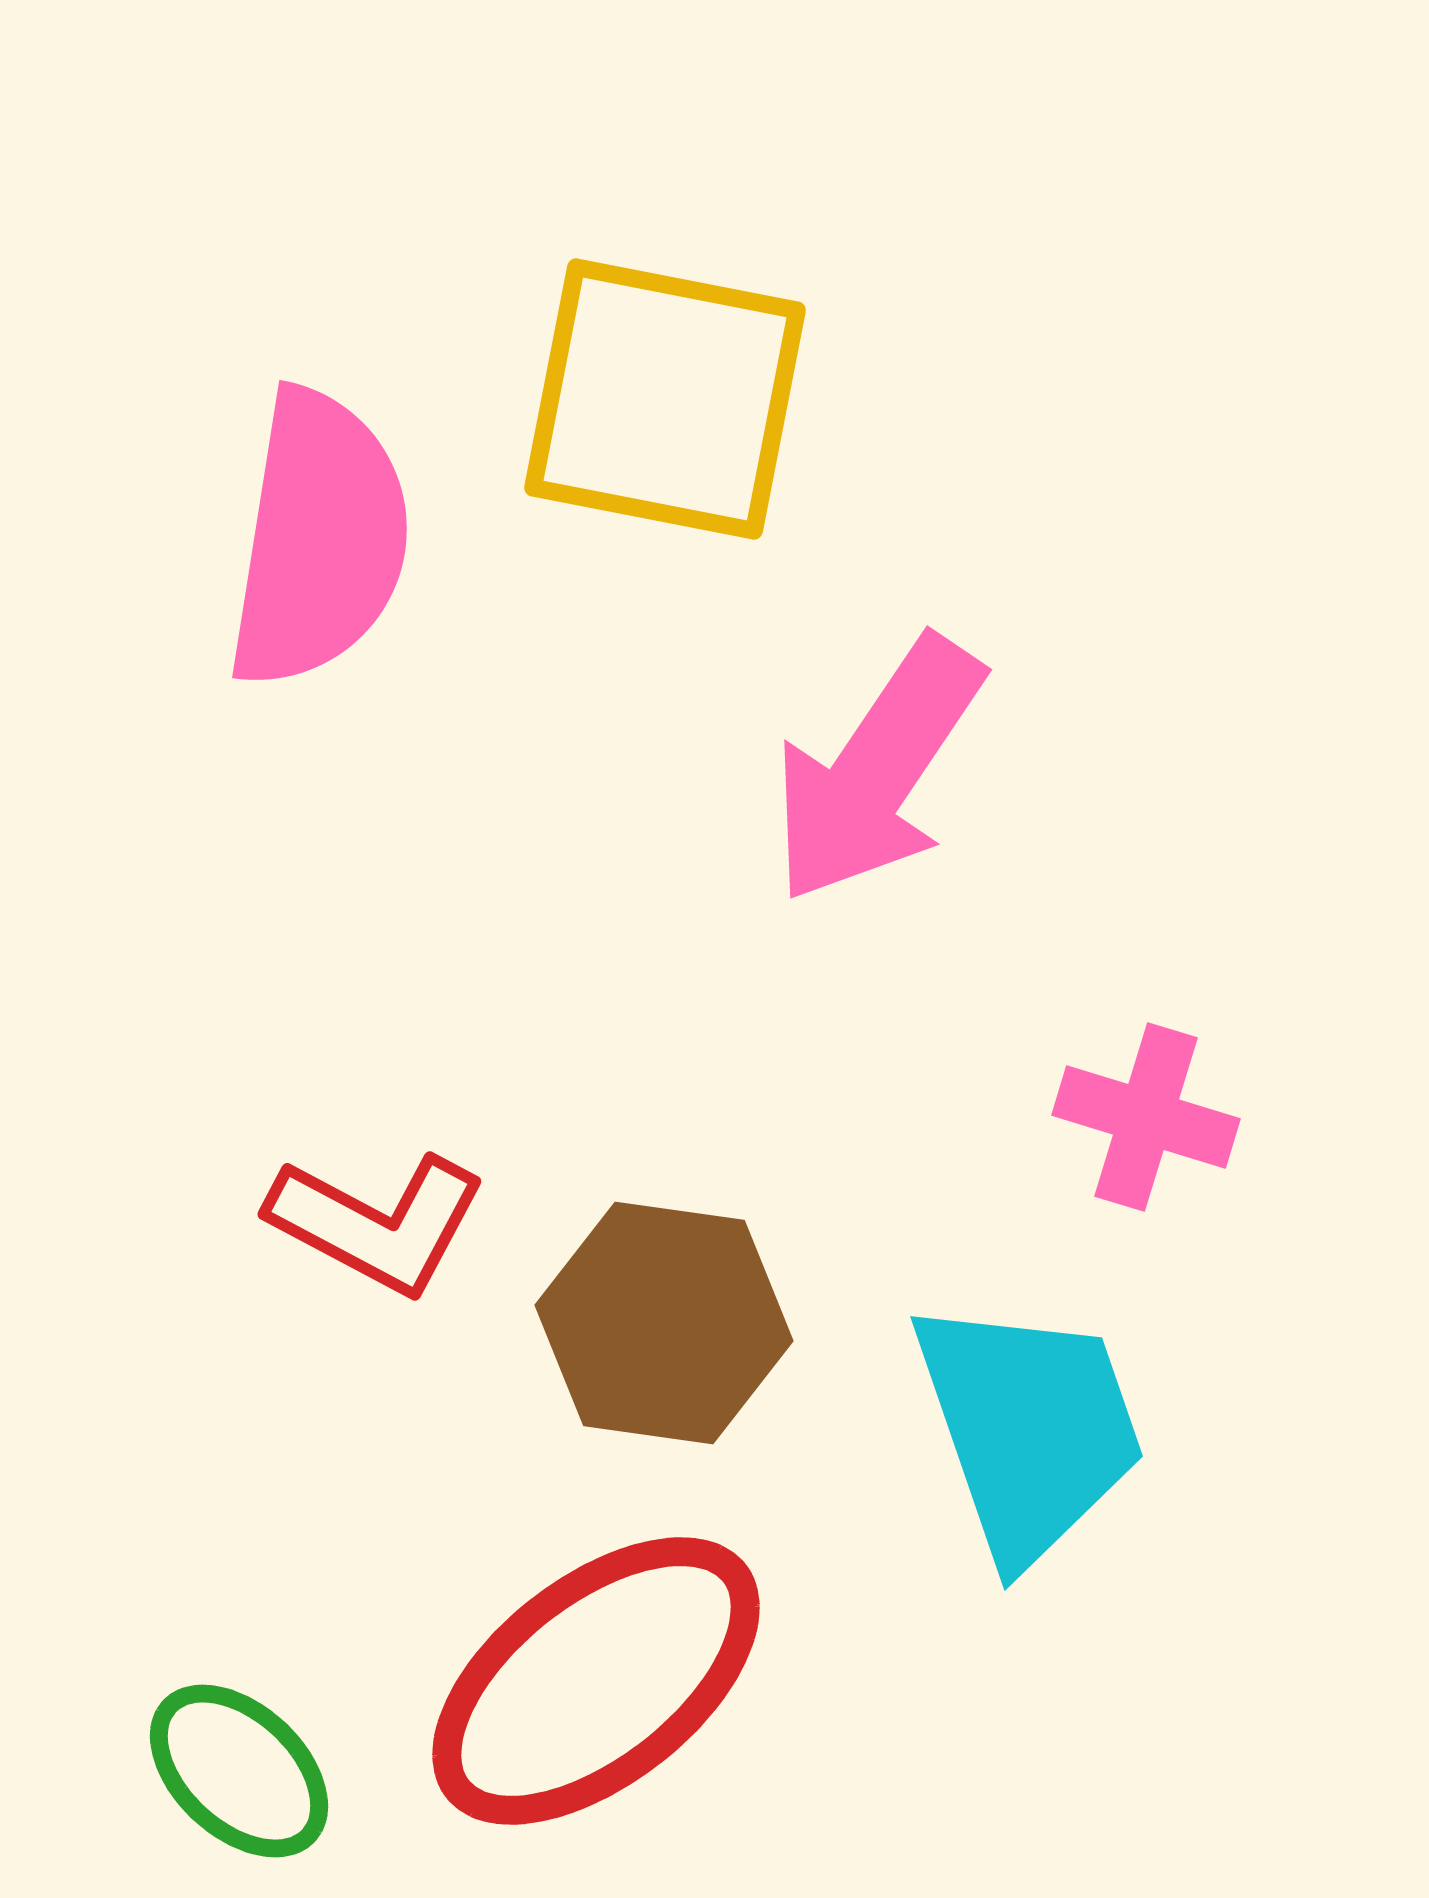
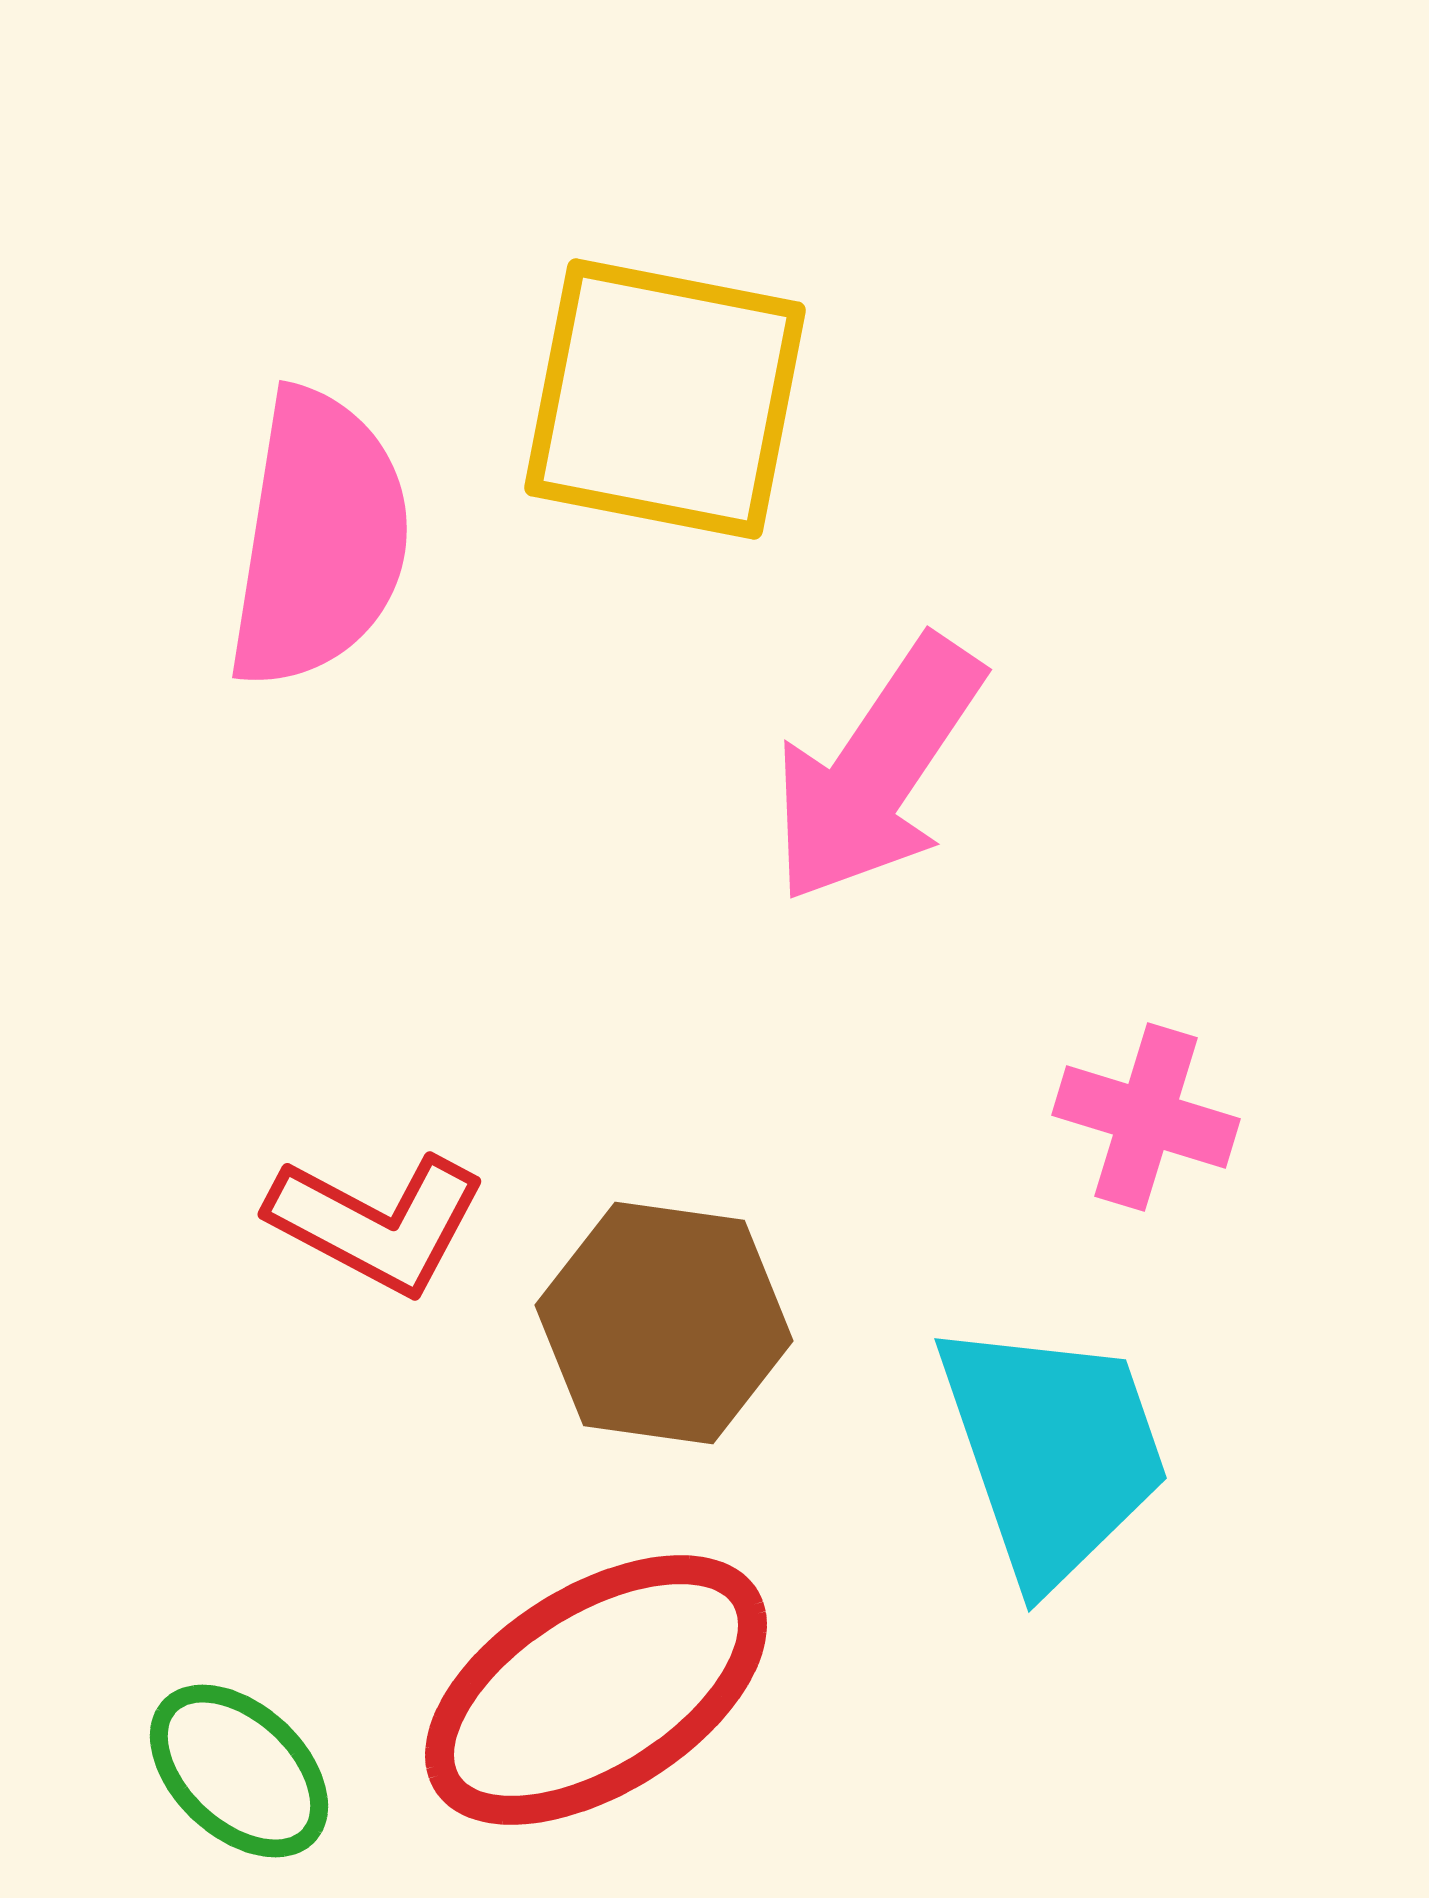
cyan trapezoid: moved 24 px right, 22 px down
red ellipse: moved 9 px down; rotated 6 degrees clockwise
